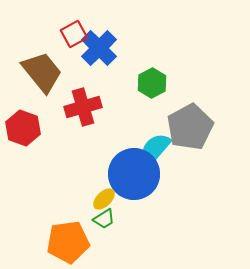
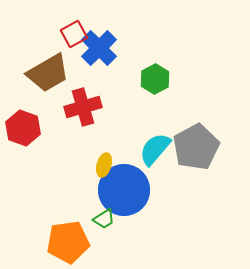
brown trapezoid: moved 6 px right, 1 px down; rotated 99 degrees clockwise
green hexagon: moved 3 px right, 4 px up
gray pentagon: moved 6 px right, 20 px down
blue circle: moved 10 px left, 16 px down
yellow ellipse: moved 34 px up; rotated 30 degrees counterclockwise
